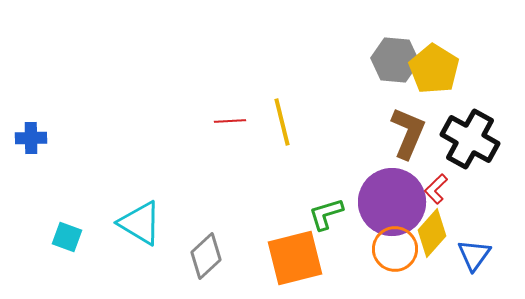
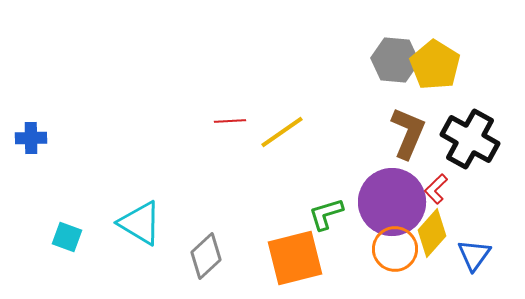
yellow pentagon: moved 1 px right, 4 px up
yellow line: moved 10 px down; rotated 69 degrees clockwise
